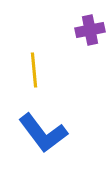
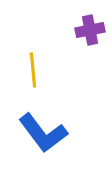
yellow line: moved 1 px left
